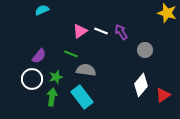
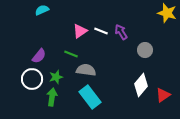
cyan rectangle: moved 8 px right
